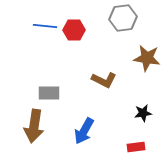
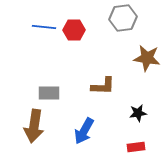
blue line: moved 1 px left, 1 px down
brown L-shape: moved 1 px left, 6 px down; rotated 25 degrees counterclockwise
black star: moved 5 px left
